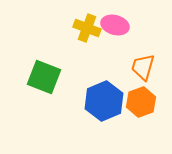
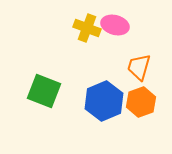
orange trapezoid: moved 4 px left
green square: moved 14 px down
